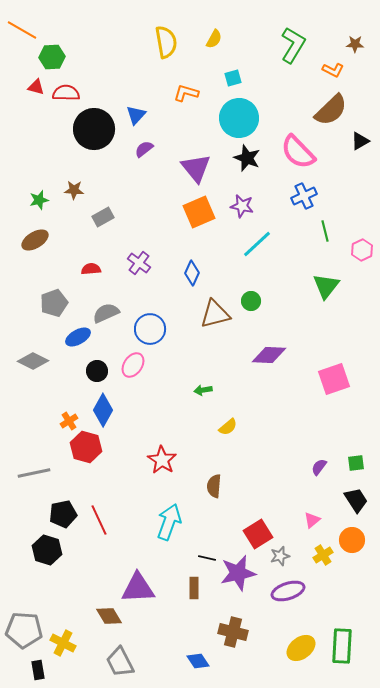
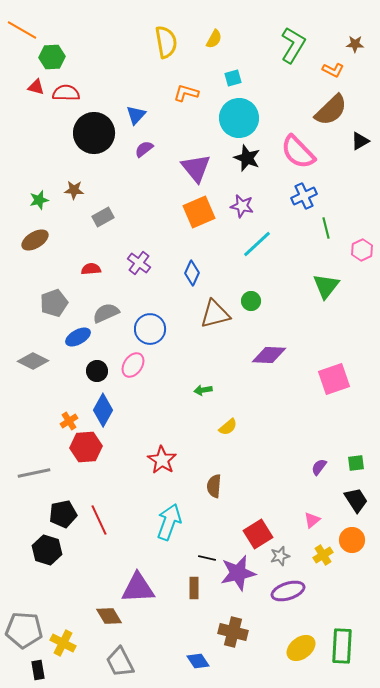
black circle at (94, 129): moved 4 px down
green line at (325, 231): moved 1 px right, 3 px up
red hexagon at (86, 447): rotated 20 degrees counterclockwise
